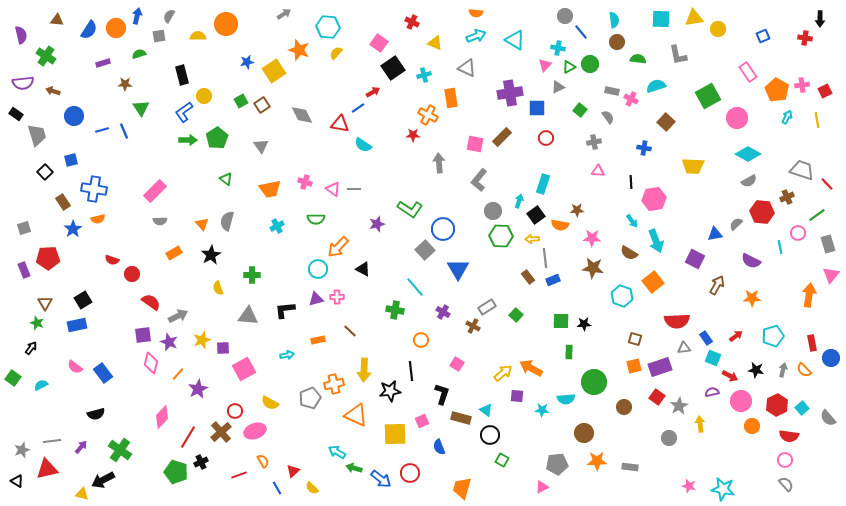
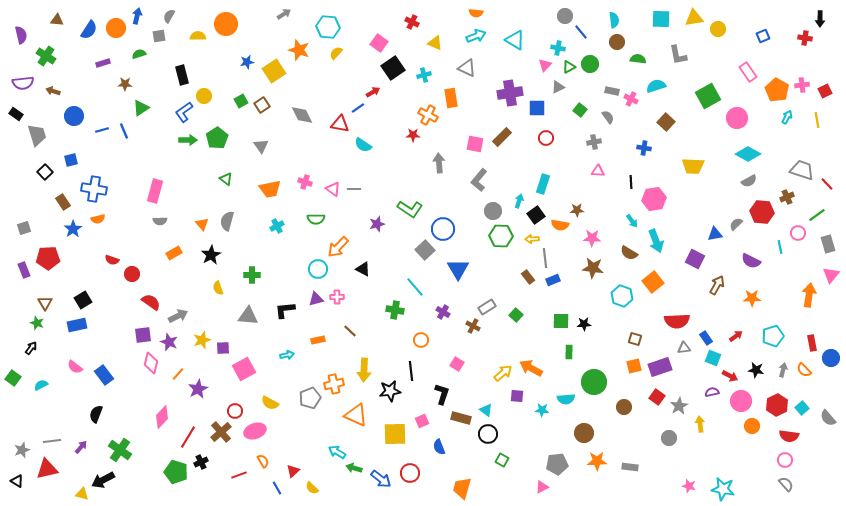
green triangle at (141, 108): rotated 30 degrees clockwise
pink rectangle at (155, 191): rotated 30 degrees counterclockwise
blue rectangle at (103, 373): moved 1 px right, 2 px down
black semicircle at (96, 414): rotated 126 degrees clockwise
black circle at (490, 435): moved 2 px left, 1 px up
